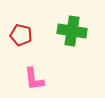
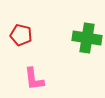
green cross: moved 15 px right, 7 px down
